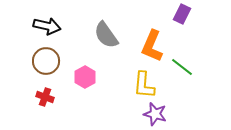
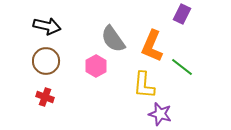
gray semicircle: moved 7 px right, 4 px down
pink hexagon: moved 11 px right, 11 px up
purple star: moved 5 px right
